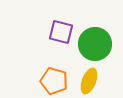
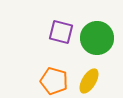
green circle: moved 2 px right, 6 px up
yellow ellipse: rotated 10 degrees clockwise
